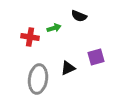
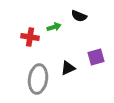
green arrow: moved 1 px up
